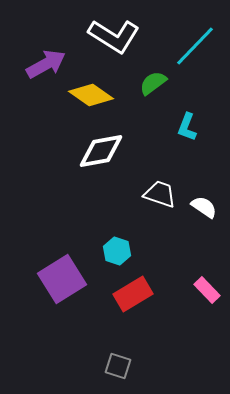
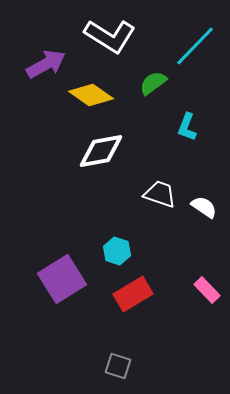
white L-shape: moved 4 px left
